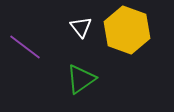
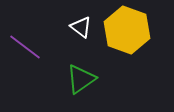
white triangle: rotated 15 degrees counterclockwise
